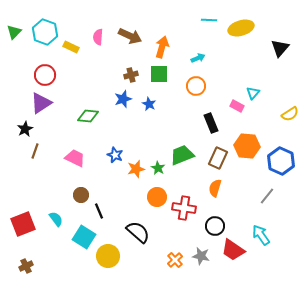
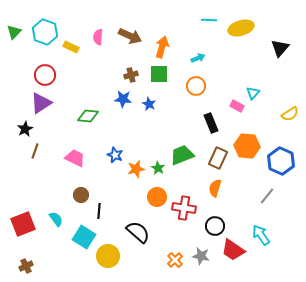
blue star at (123, 99): rotated 24 degrees clockwise
black line at (99, 211): rotated 28 degrees clockwise
